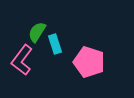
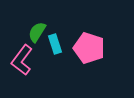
pink pentagon: moved 14 px up
